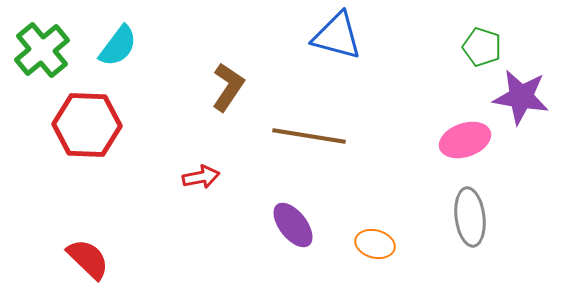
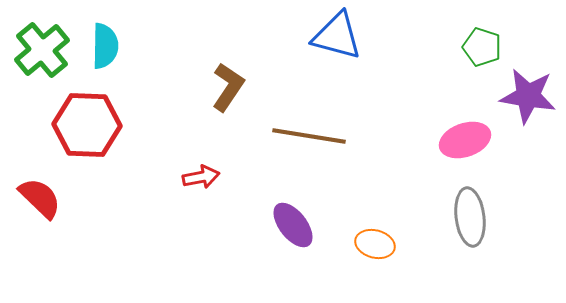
cyan semicircle: moved 13 px left; rotated 36 degrees counterclockwise
purple star: moved 7 px right, 1 px up
red semicircle: moved 48 px left, 61 px up
